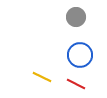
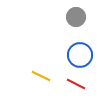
yellow line: moved 1 px left, 1 px up
